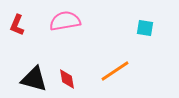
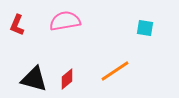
red diamond: rotated 60 degrees clockwise
